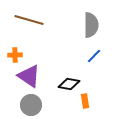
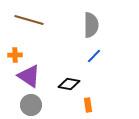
orange rectangle: moved 3 px right, 4 px down
